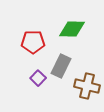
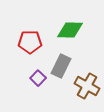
green diamond: moved 2 px left, 1 px down
red pentagon: moved 3 px left
brown cross: rotated 15 degrees clockwise
